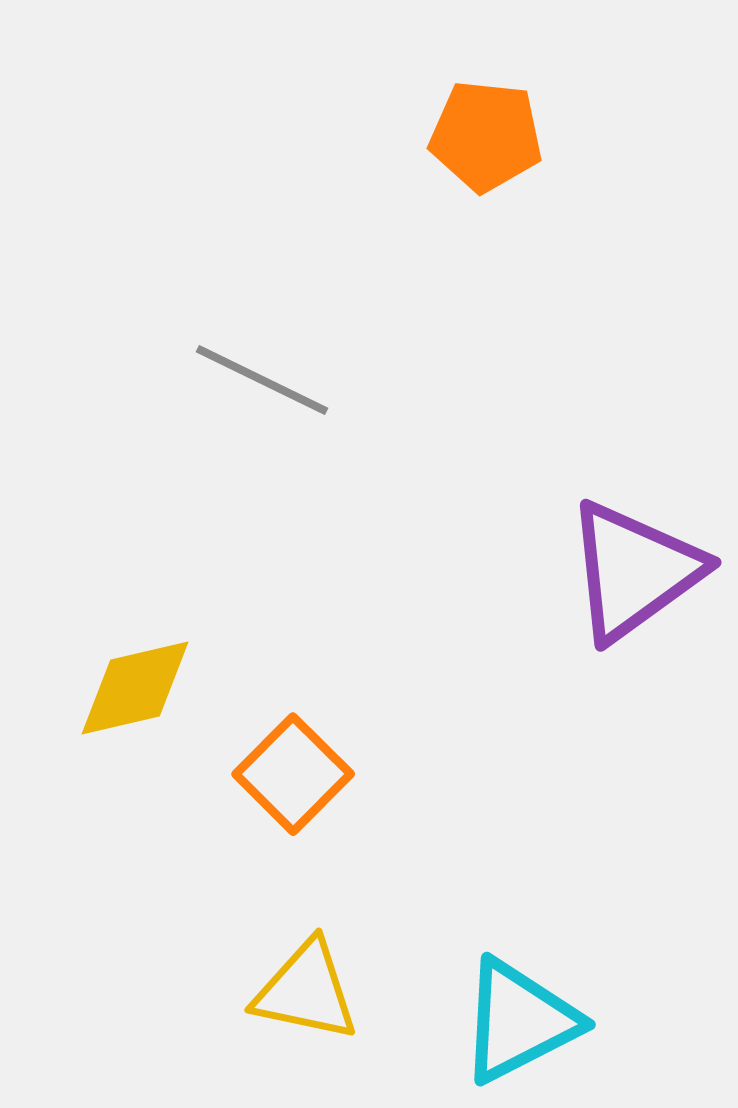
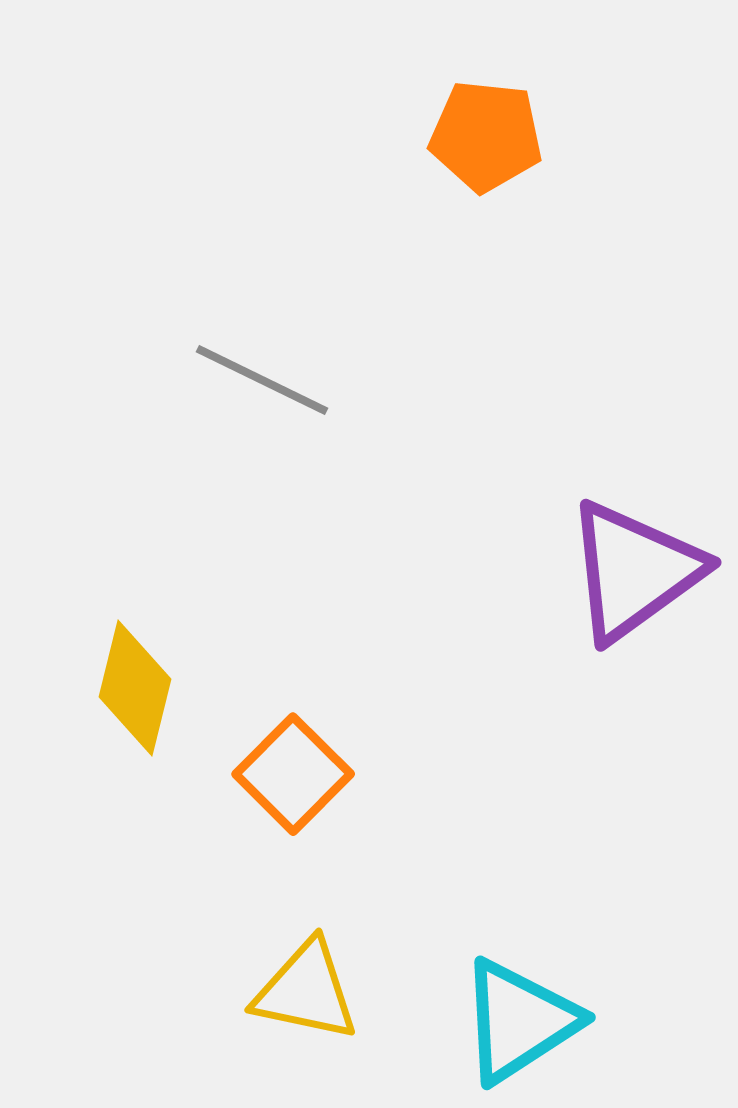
yellow diamond: rotated 63 degrees counterclockwise
cyan triangle: rotated 6 degrees counterclockwise
